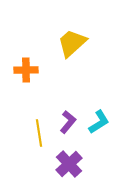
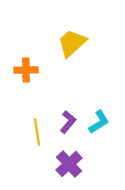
yellow line: moved 2 px left, 1 px up
